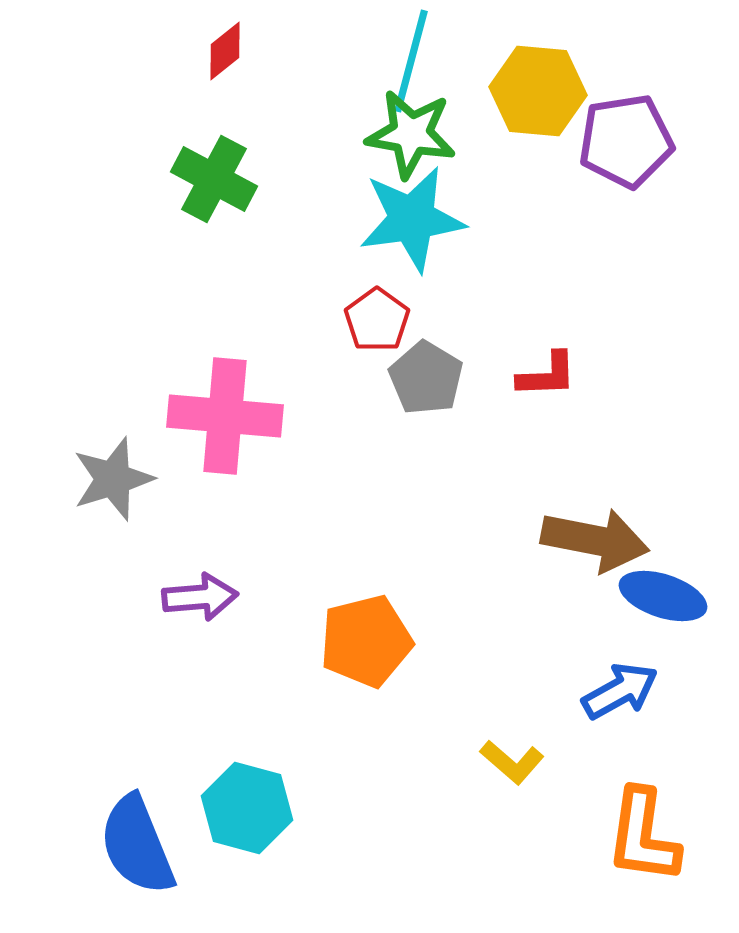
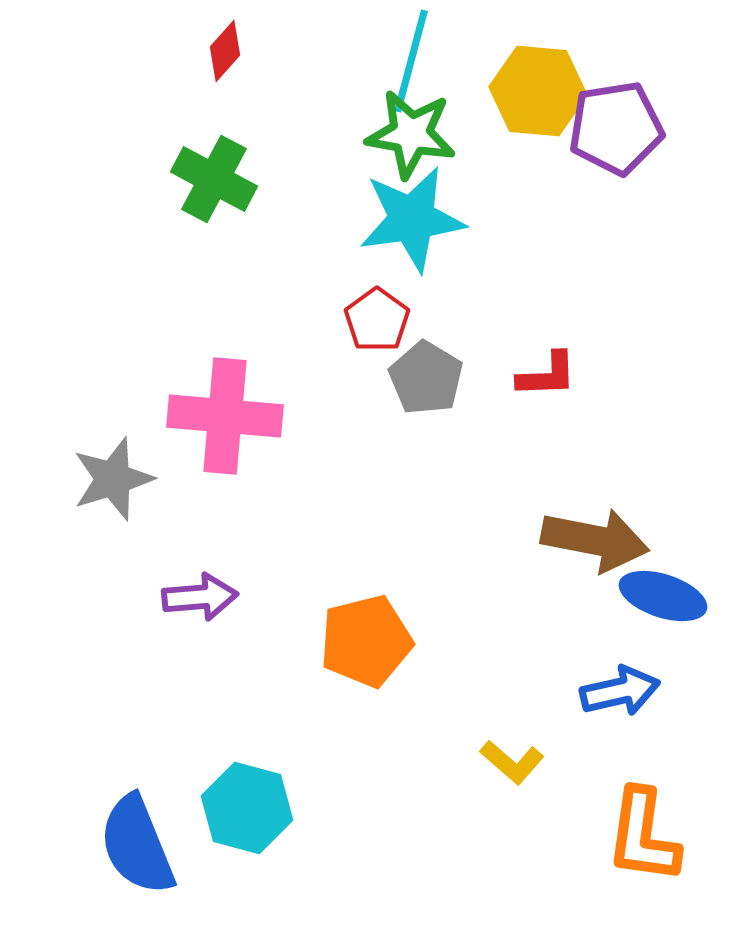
red diamond: rotated 10 degrees counterclockwise
purple pentagon: moved 10 px left, 13 px up
blue arrow: rotated 16 degrees clockwise
